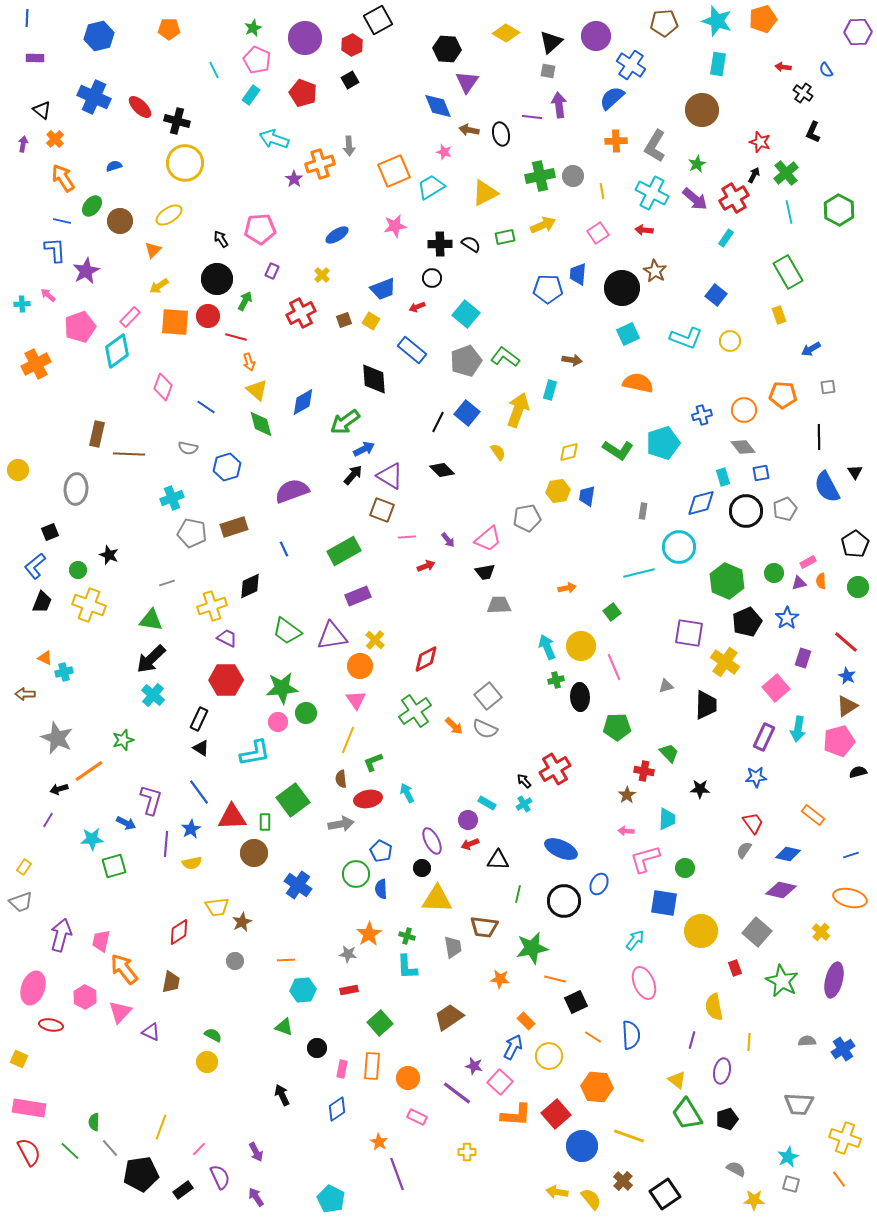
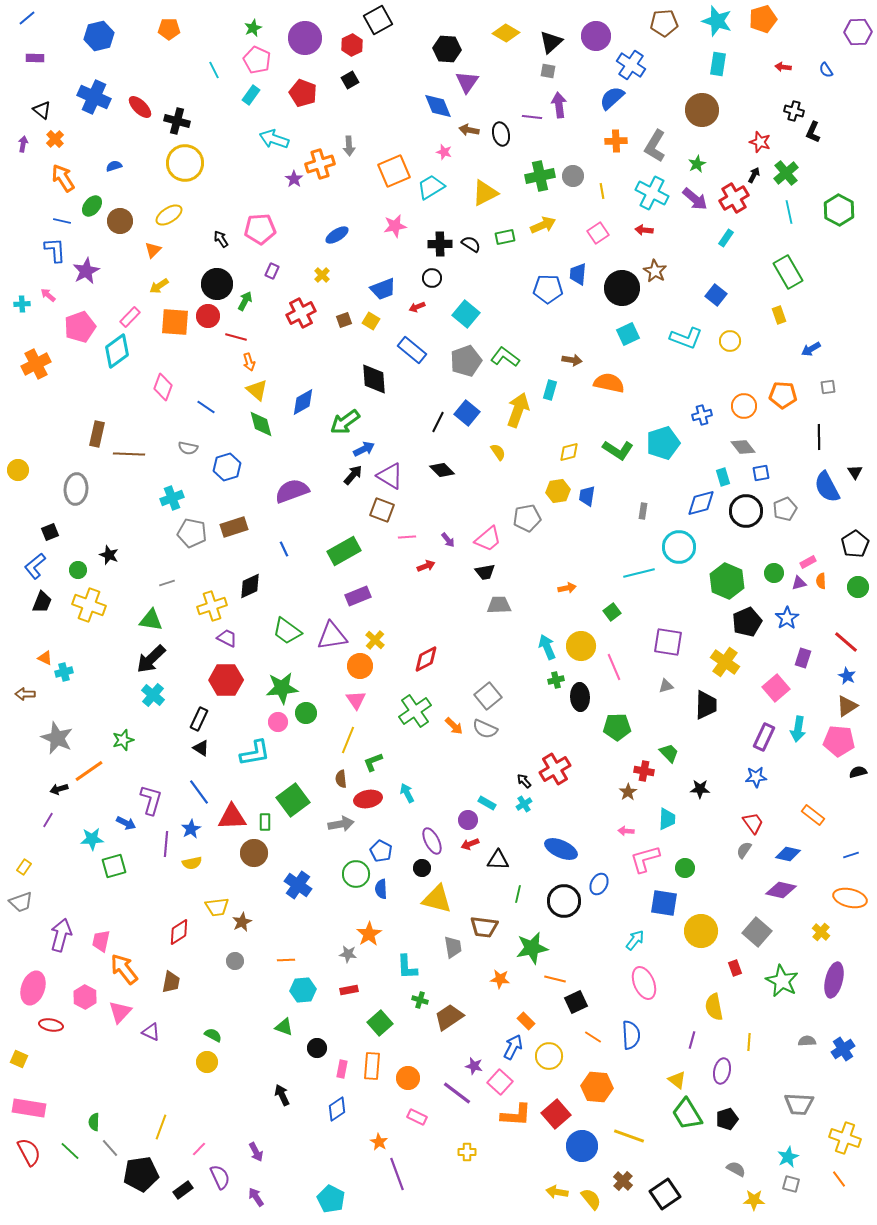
blue line at (27, 18): rotated 48 degrees clockwise
black cross at (803, 93): moved 9 px left, 18 px down; rotated 18 degrees counterclockwise
black circle at (217, 279): moved 5 px down
orange semicircle at (638, 383): moved 29 px left
orange circle at (744, 410): moved 4 px up
purple square at (689, 633): moved 21 px left, 9 px down
pink pentagon at (839, 741): rotated 20 degrees clockwise
brown star at (627, 795): moved 1 px right, 3 px up
yellow triangle at (437, 899): rotated 12 degrees clockwise
green cross at (407, 936): moved 13 px right, 64 px down
